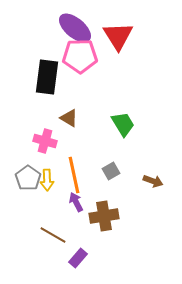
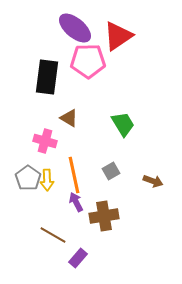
red triangle: rotated 28 degrees clockwise
pink pentagon: moved 8 px right, 5 px down
